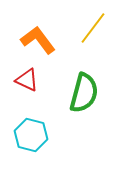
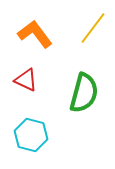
orange L-shape: moved 3 px left, 6 px up
red triangle: moved 1 px left
